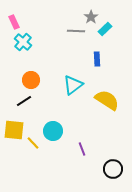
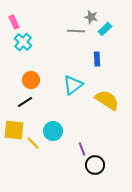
gray star: rotated 24 degrees counterclockwise
black line: moved 1 px right, 1 px down
black circle: moved 18 px left, 4 px up
